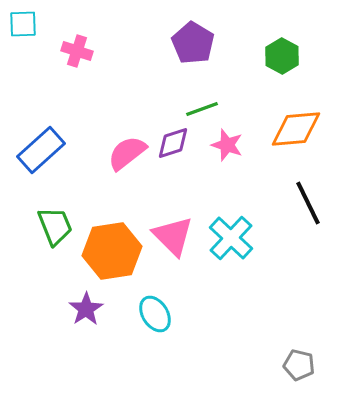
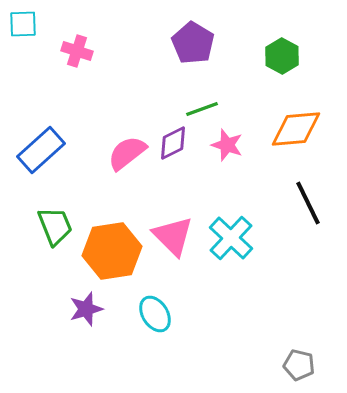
purple diamond: rotated 9 degrees counterclockwise
purple star: rotated 16 degrees clockwise
